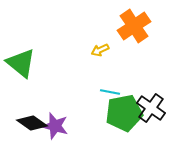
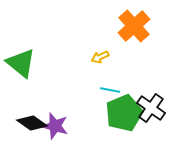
orange cross: rotated 8 degrees counterclockwise
yellow arrow: moved 7 px down
cyan line: moved 2 px up
green pentagon: rotated 12 degrees counterclockwise
